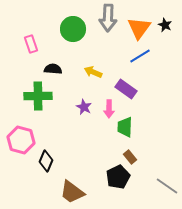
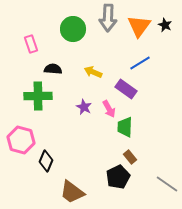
orange triangle: moved 2 px up
blue line: moved 7 px down
pink arrow: rotated 30 degrees counterclockwise
gray line: moved 2 px up
